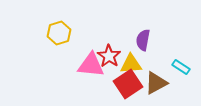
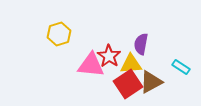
yellow hexagon: moved 1 px down
purple semicircle: moved 2 px left, 4 px down
brown triangle: moved 5 px left, 1 px up
